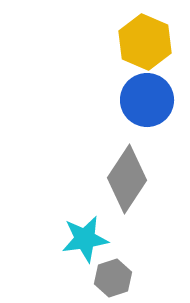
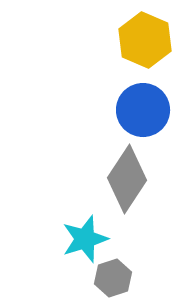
yellow hexagon: moved 2 px up
blue circle: moved 4 px left, 10 px down
cyan star: rotated 9 degrees counterclockwise
